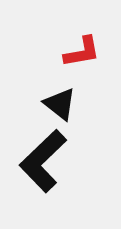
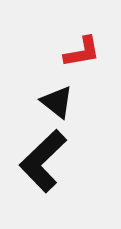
black triangle: moved 3 px left, 2 px up
